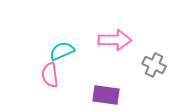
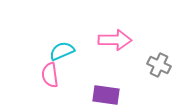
gray cross: moved 5 px right
